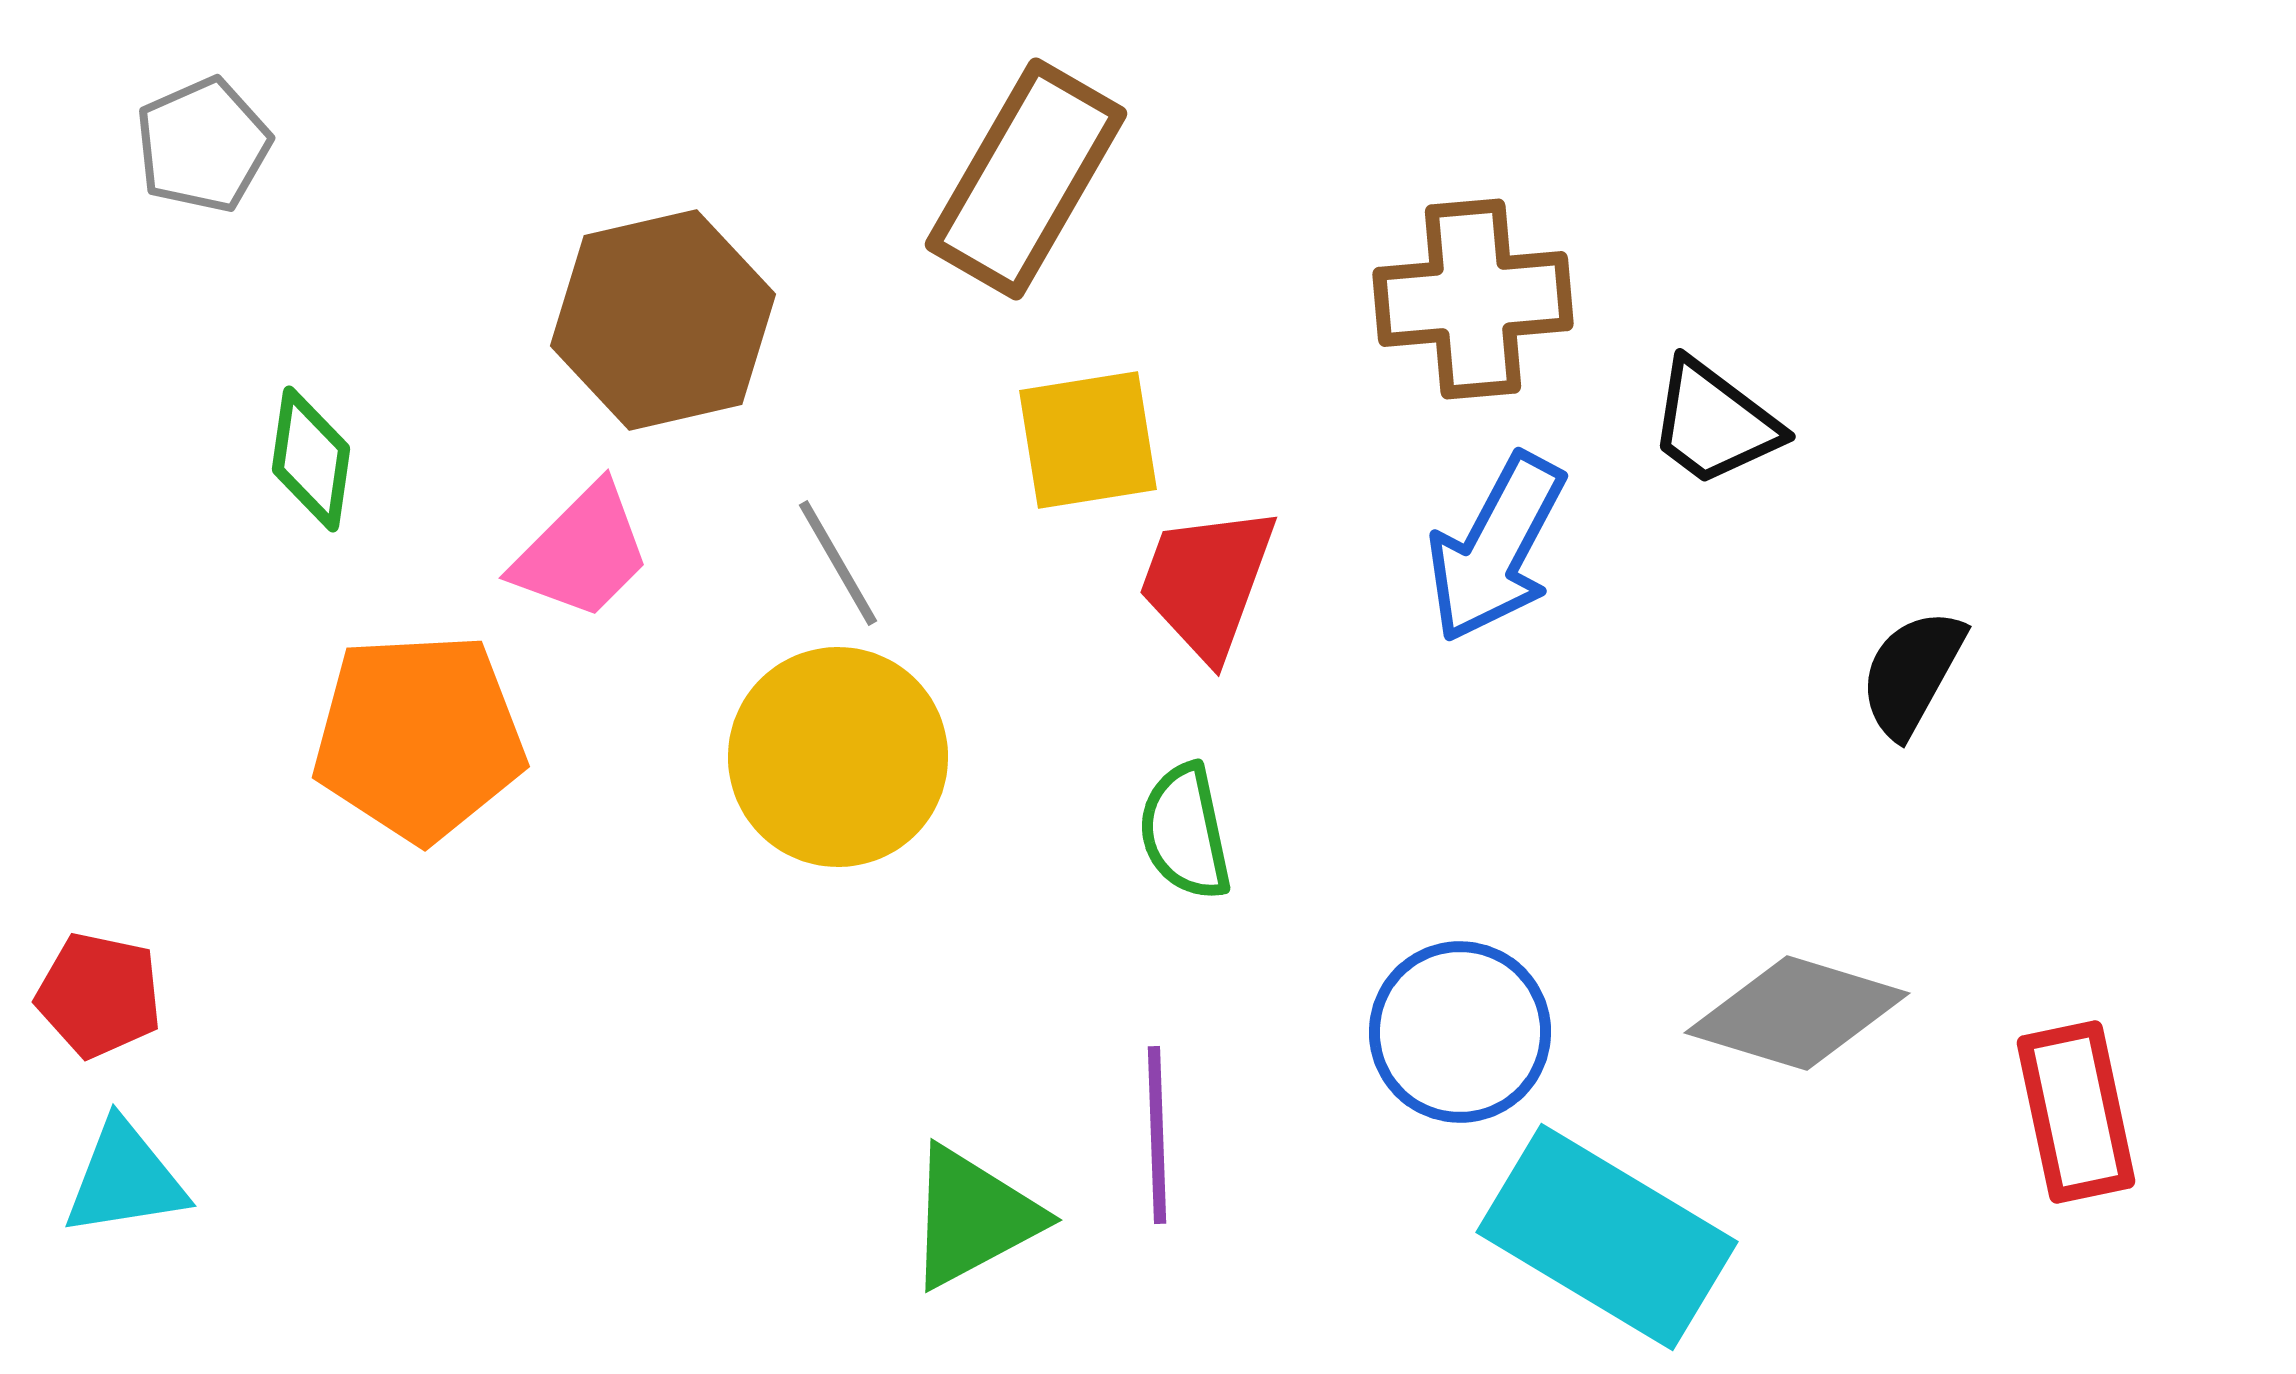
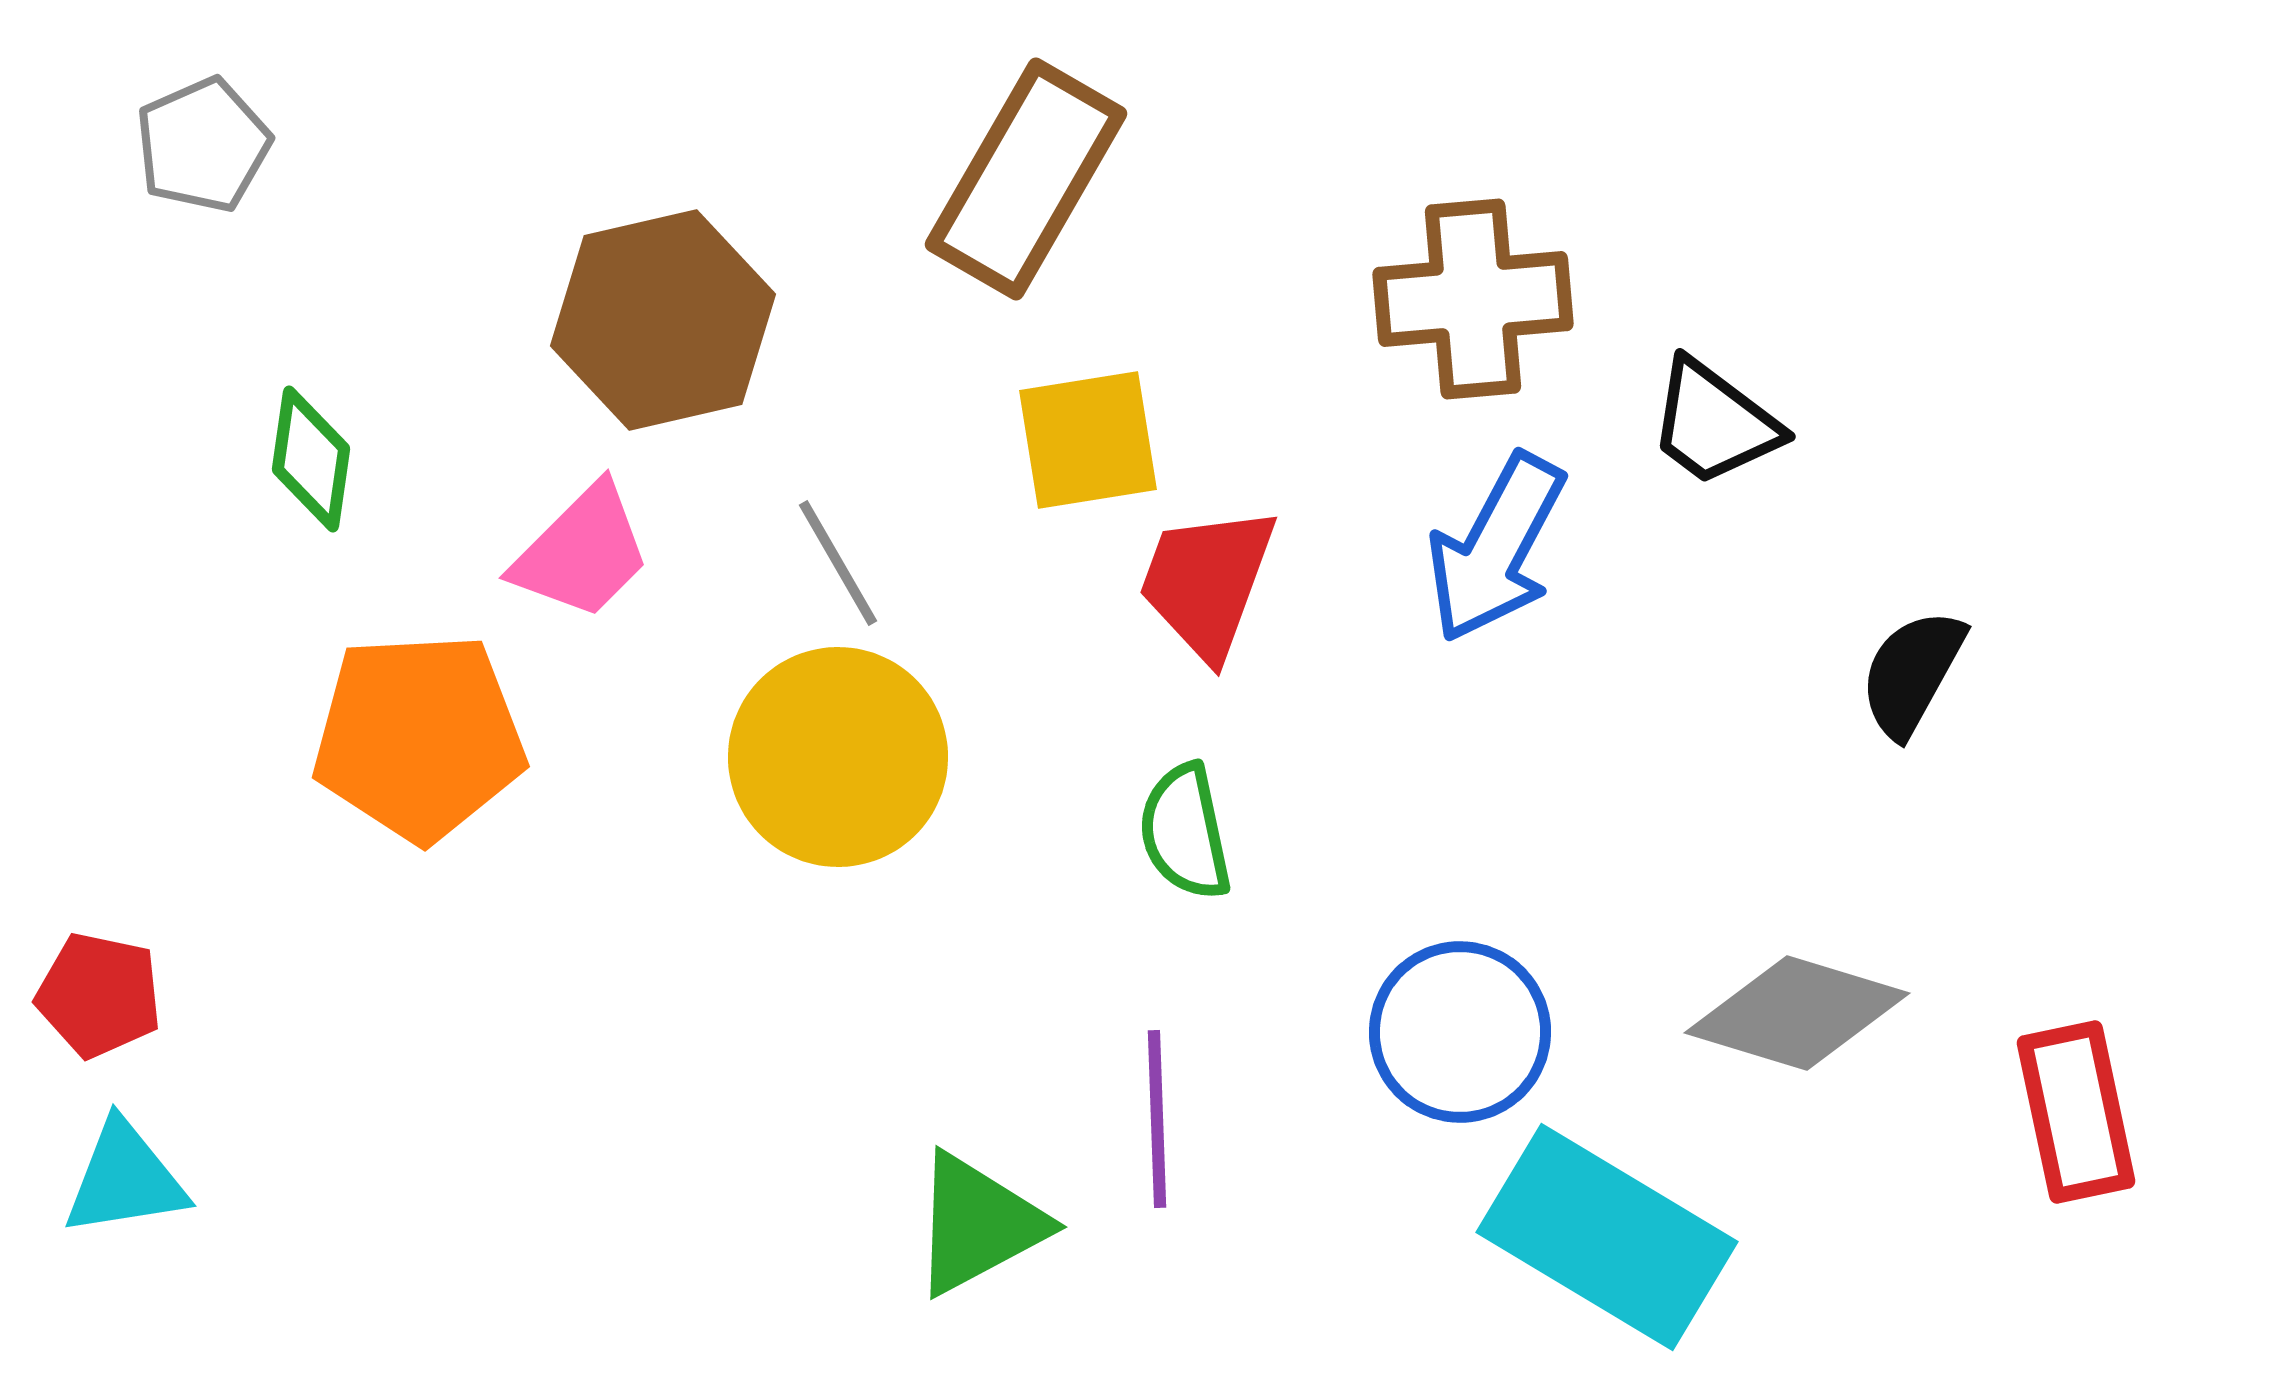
purple line: moved 16 px up
green triangle: moved 5 px right, 7 px down
